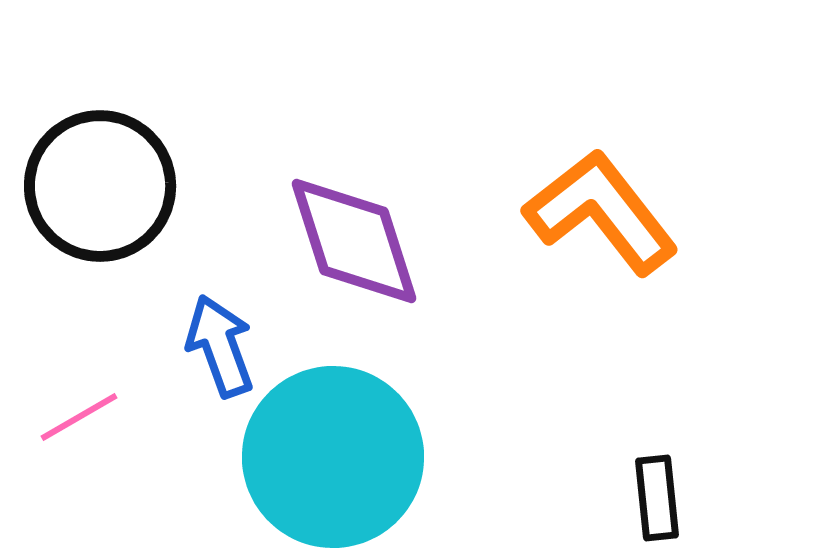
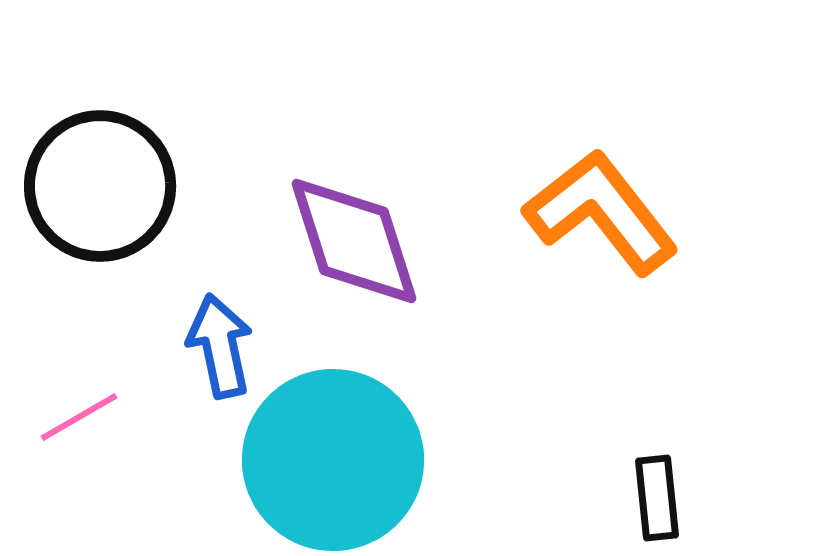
blue arrow: rotated 8 degrees clockwise
cyan circle: moved 3 px down
